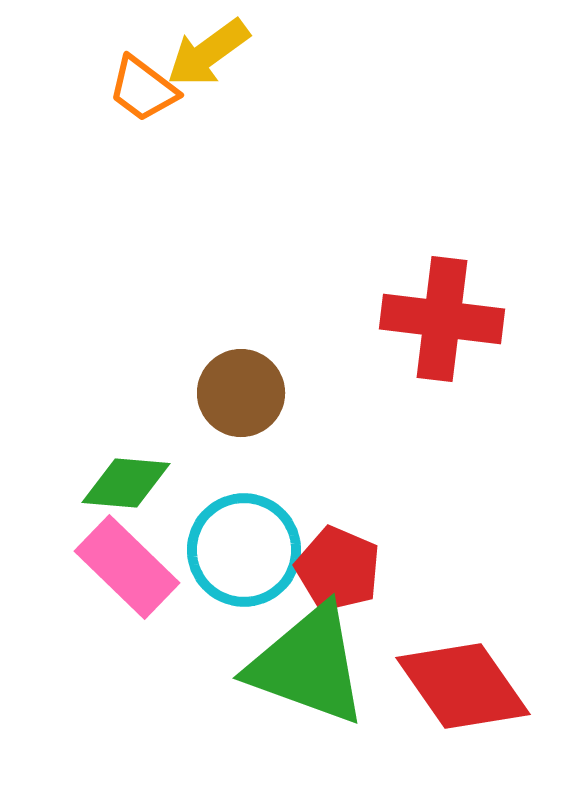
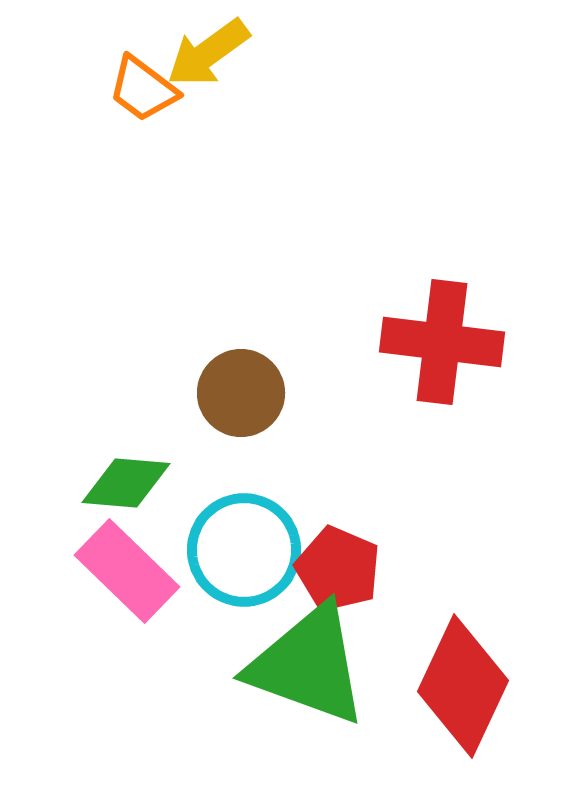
red cross: moved 23 px down
pink rectangle: moved 4 px down
red diamond: rotated 60 degrees clockwise
